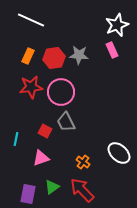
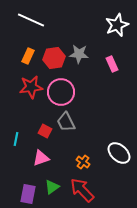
pink rectangle: moved 14 px down
gray star: moved 1 px up
